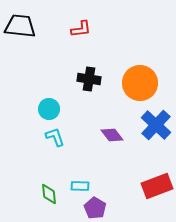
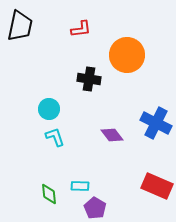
black trapezoid: rotated 96 degrees clockwise
orange circle: moved 13 px left, 28 px up
blue cross: moved 2 px up; rotated 16 degrees counterclockwise
red rectangle: rotated 44 degrees clockwise
